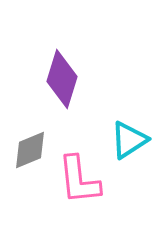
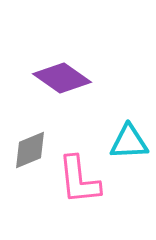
purple diamond: moved 1 px up; rotated 72 degrees counterclockwise
cyan triangle: moved 2 px down; rotated 30 degrees clockwise
